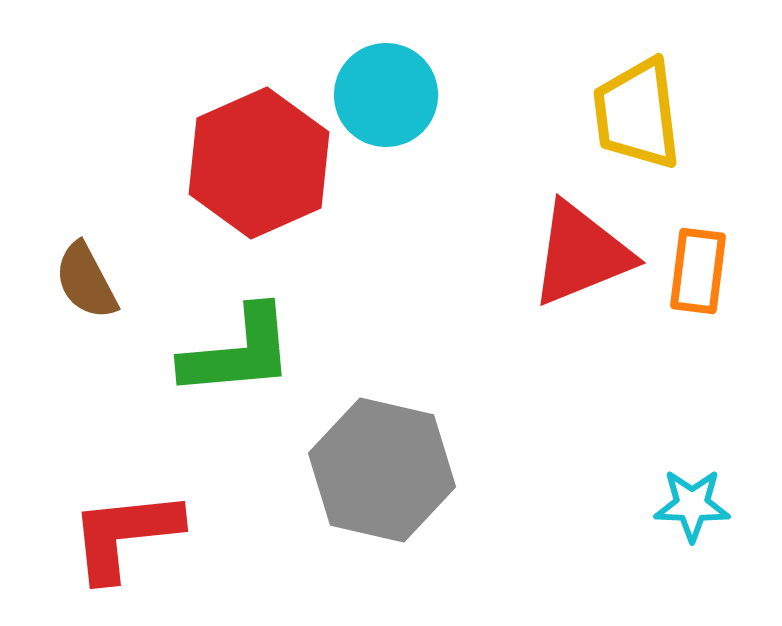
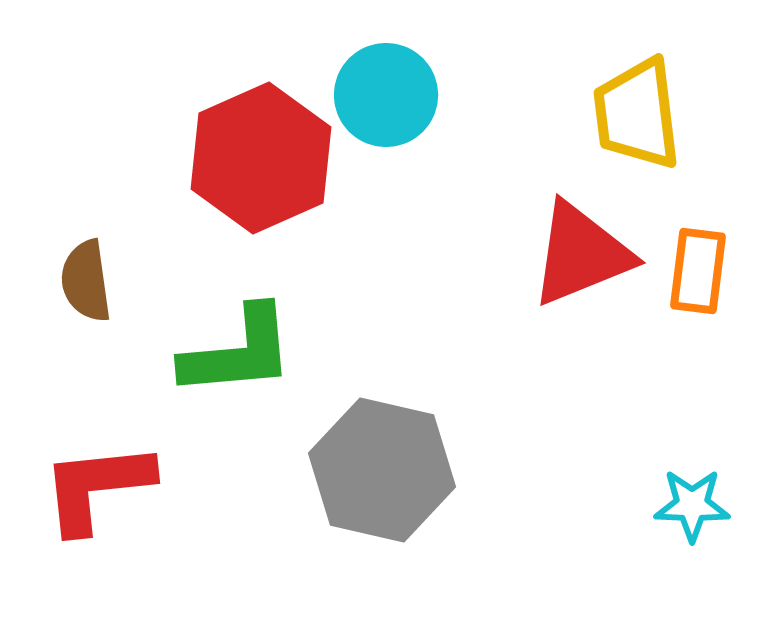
red hexagon: moved 2 px right, 5 px up
brown semicircle: rotated 20 degrees clockwise
red L-shape: moved 28 px left, 48 px up
